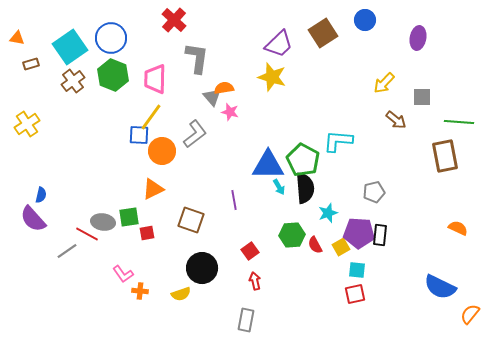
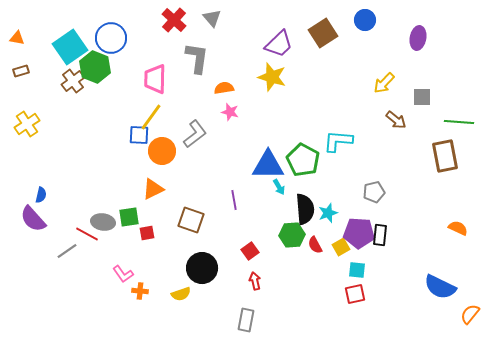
brown rectangle at (31, 64): moved 10 px left, 7 px down
green hexagon at (113, 75): moved 18 px left, 8 px up
gray triangle at (212, 97): moved 79 px up
black semicircle at (305, 188): moved 21 px down
